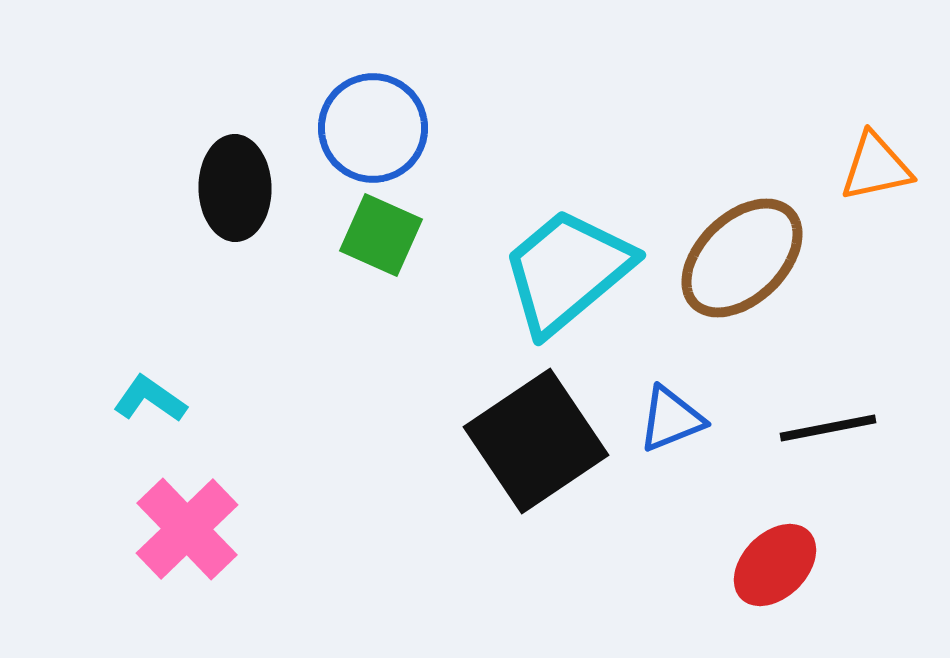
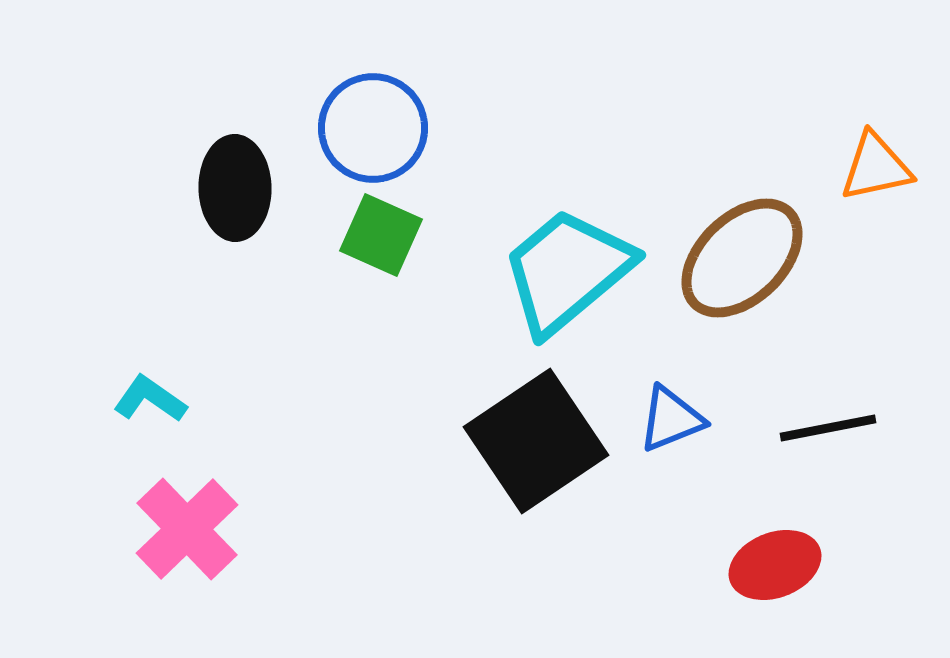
red ellipse: rotated 24 degrees clockwise
